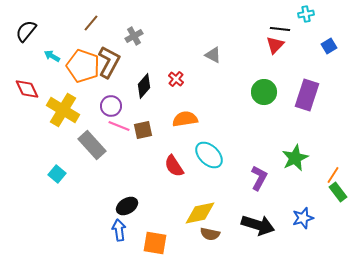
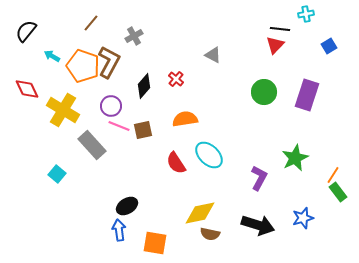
red semicircle: moved 2 px right, 3 px up
